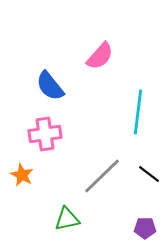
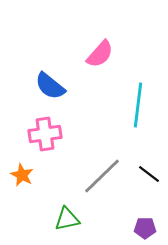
pink semicircle: moved 2 px up
blue semicircle: rotated 12 degrees counterclockwise
cyan line: moved 7 px up
